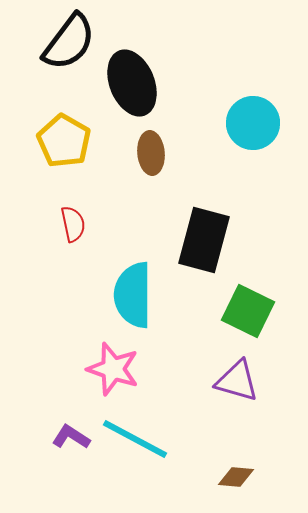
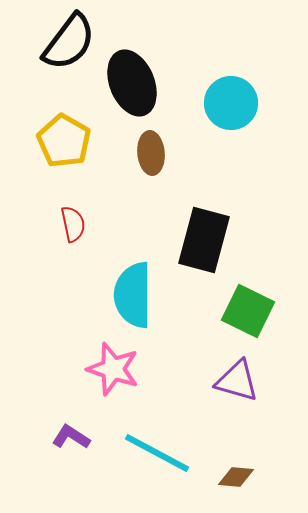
cyan circle: moved 22 px left, 20 px up
cyan line: moved 22 px right, 14 px down
